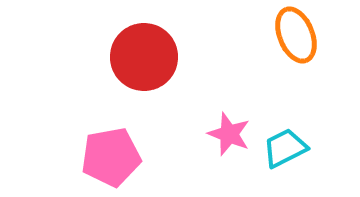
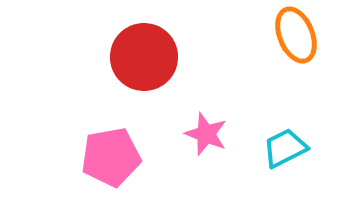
pink star: moved 23 px left
